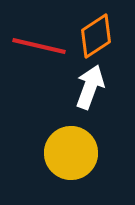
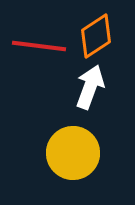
red line: rotated 6 degrees counterclockwise
yellow circle: moved 2 px right
